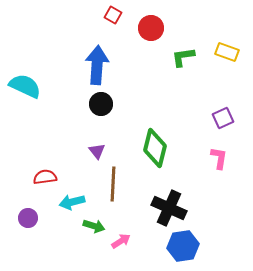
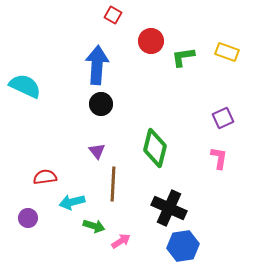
red circle: moved 13 px down
